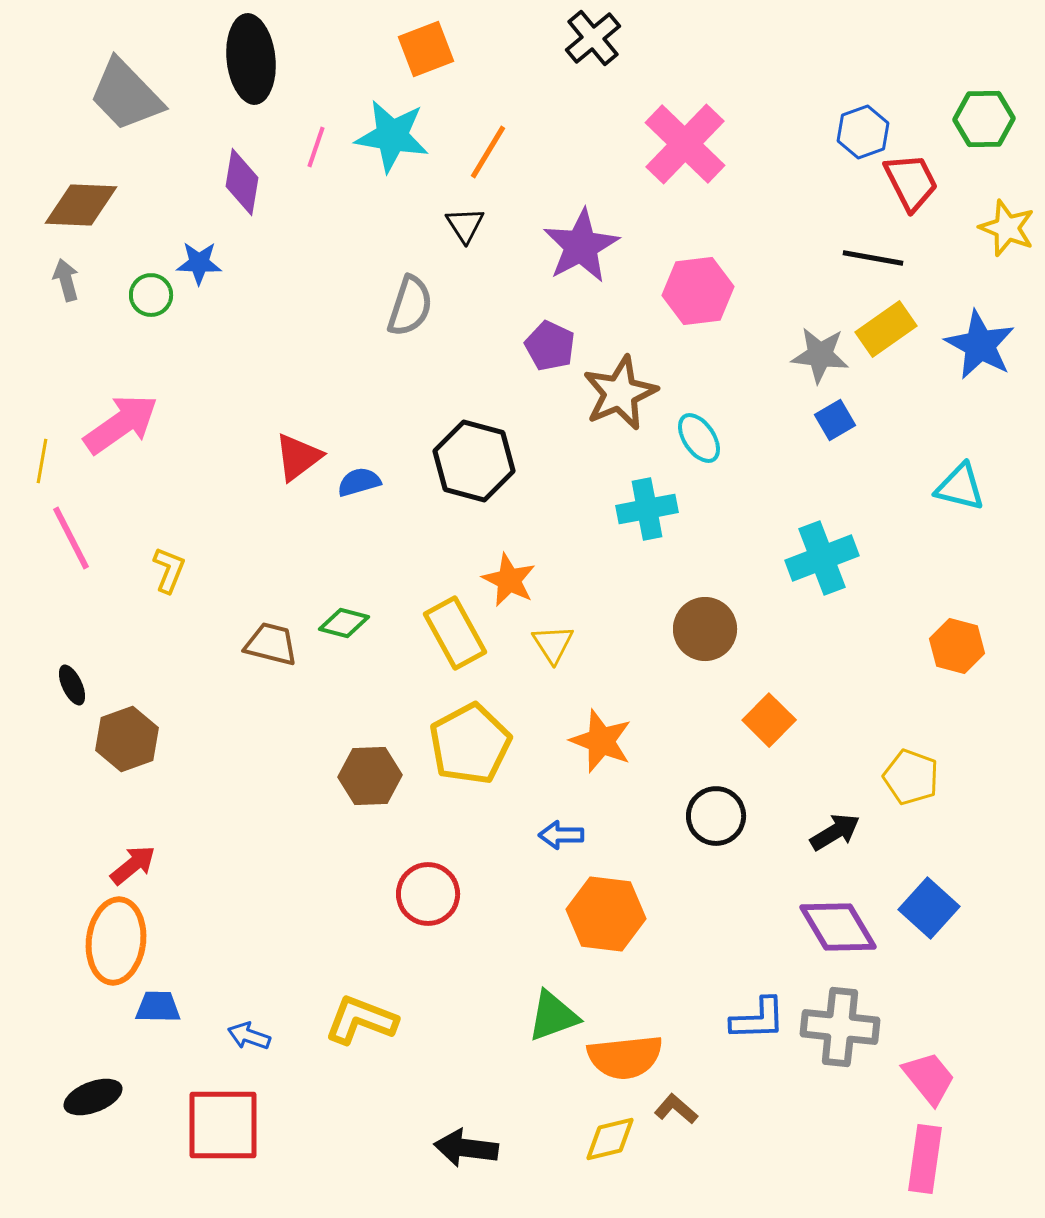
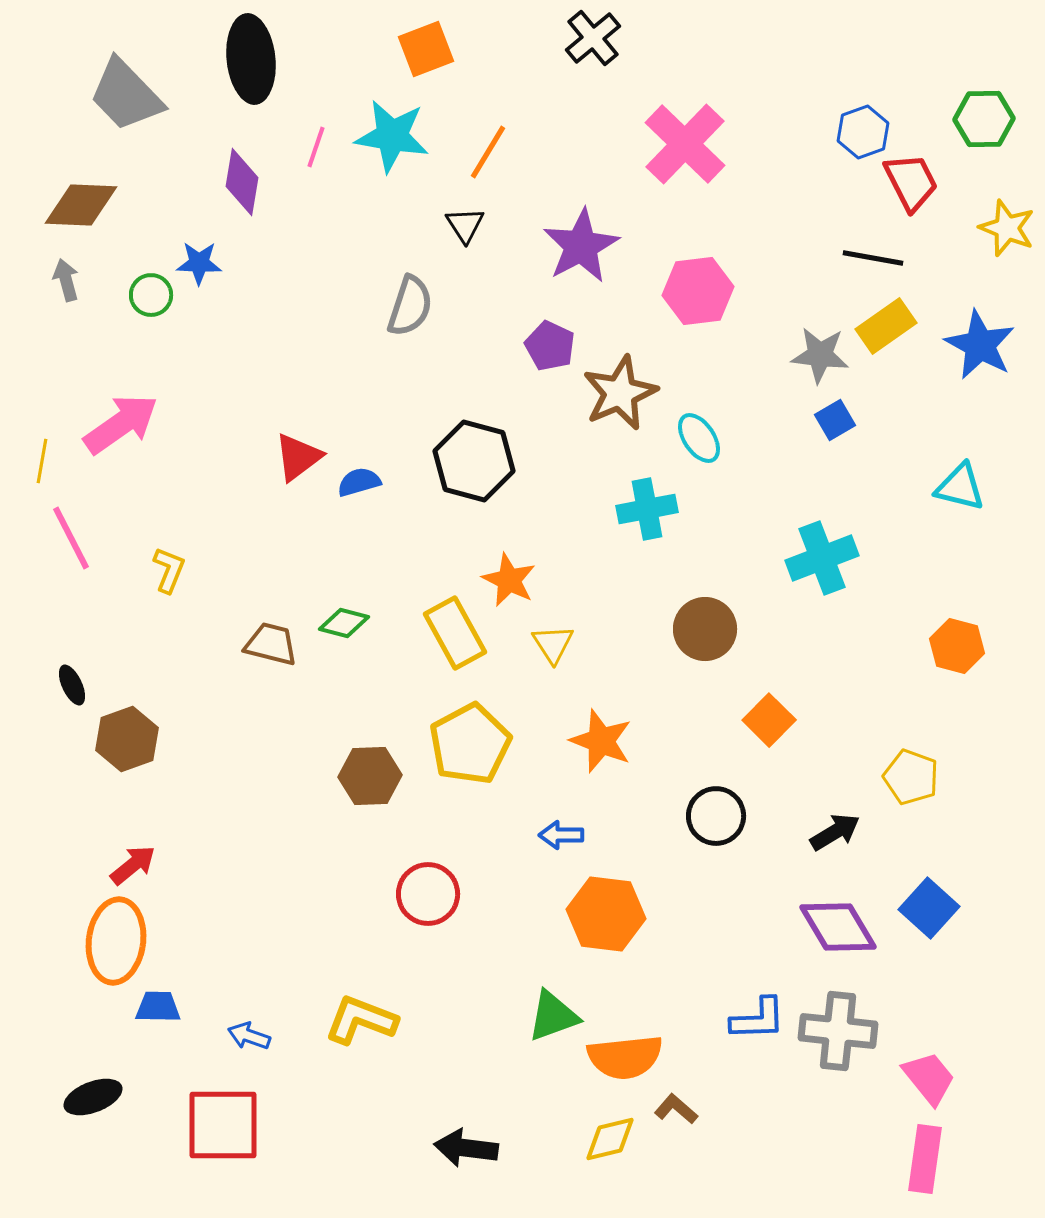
yellow rectangle at (886, 329): moved 3 px up
gray cross at (840, 1027): moved 2 px left, 4 px down
